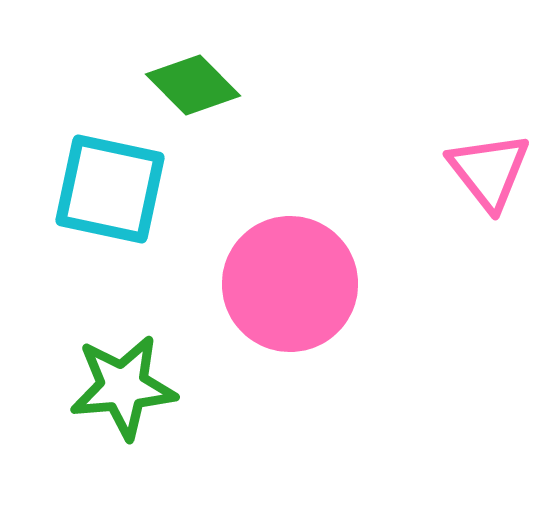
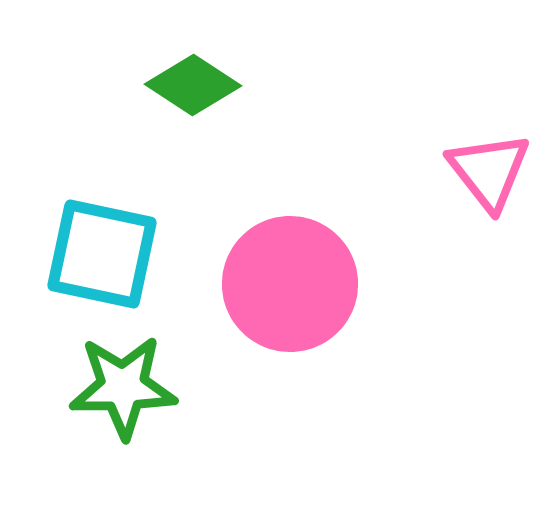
green diamond: rotated 12 degrees counterclockwise
cyan square: moved 8 px left, 65 px down
green star: rotated 4 degrees clockwise
